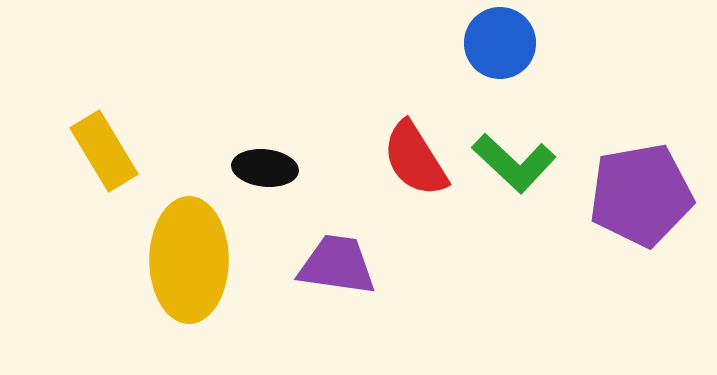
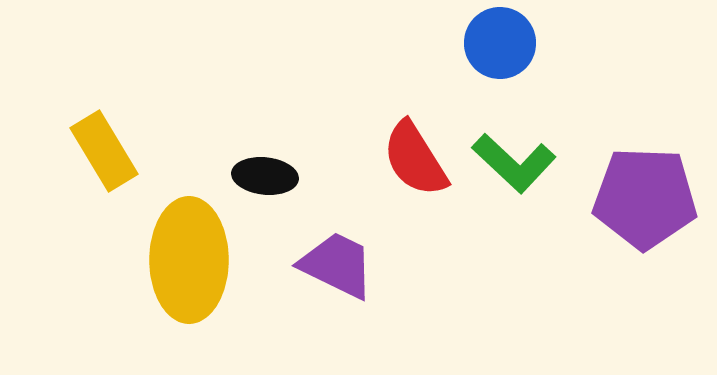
black ellipse: moved 8 px down
purple pentagon: moved 4 px right, 3 px down; rotated 12 degrees clockwise
purple trapezoid: rotated 18 degrees clockwise
